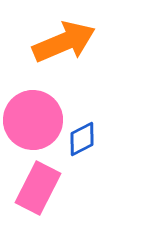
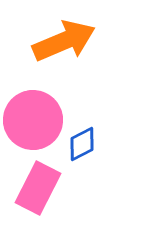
orange arrow: moved 1 px up
blue diamond: moved 5 px down
